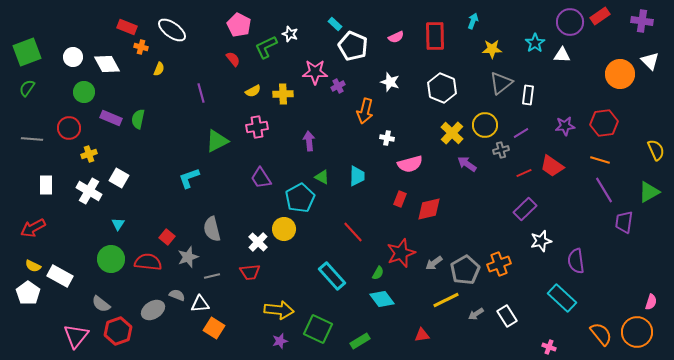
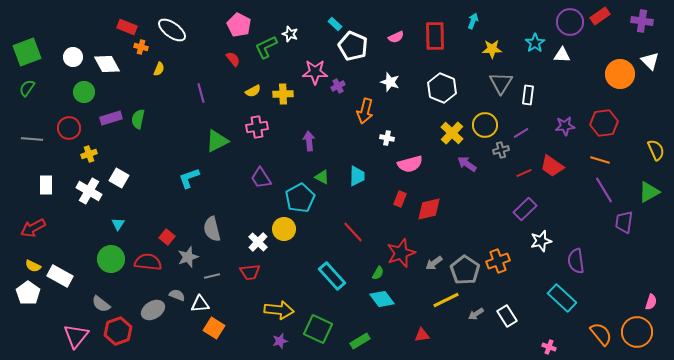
gray triangle at (501, 83): rotated 20 degrees counterclockwise
purple rectangle at (111, 118): rotated 40 degrees counterclockwise
orange cross at (499, 264): moved 1 px left, 3 px up
gray pentagon at (465, 270): rotated 8 degrees counterclockwise
